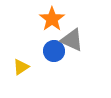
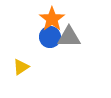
gray triangle: moved 3 px left, 3 px up; rotated 25 degrees counterclockwise
blue circle: moved 4 px left, 14 px up
